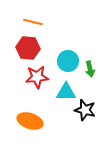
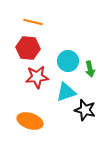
cyan triangle: rotated 20 degrees counterclockwise
